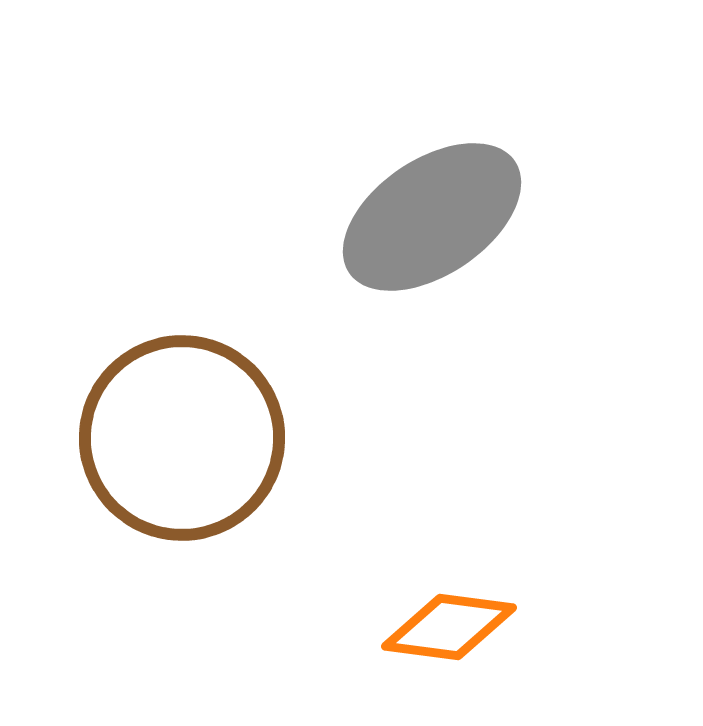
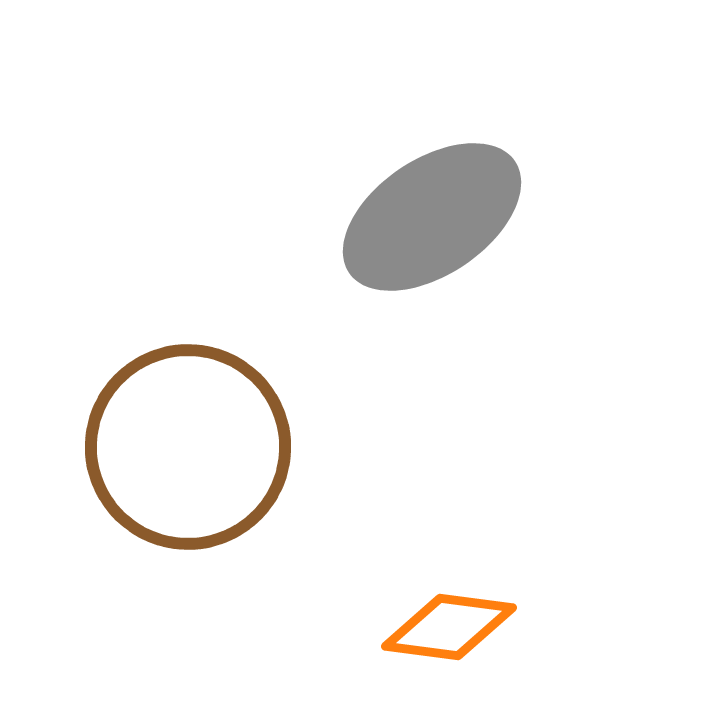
brown circle: moved 6 px right, 9 px down
